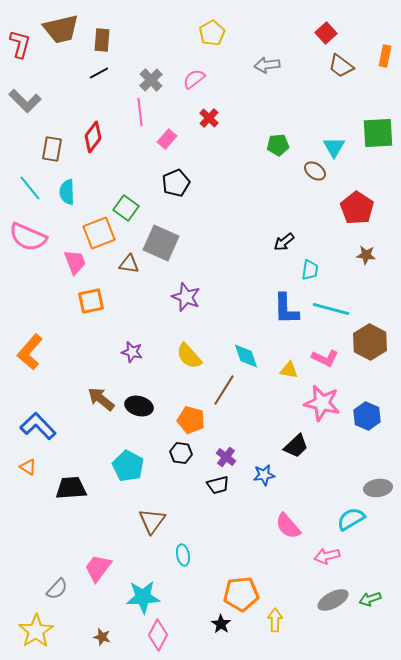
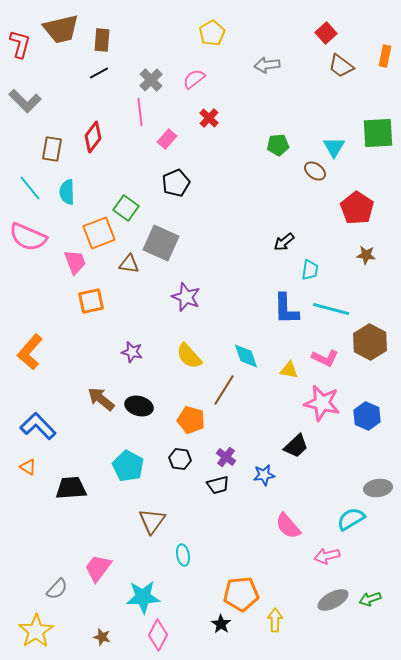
black hexagon at (181, 453): moved 1 px left, 6 px down
